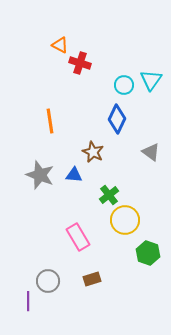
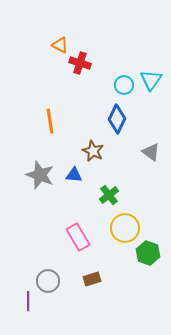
brown star: moved 1 px up
yellow circle: moved 8 px down
